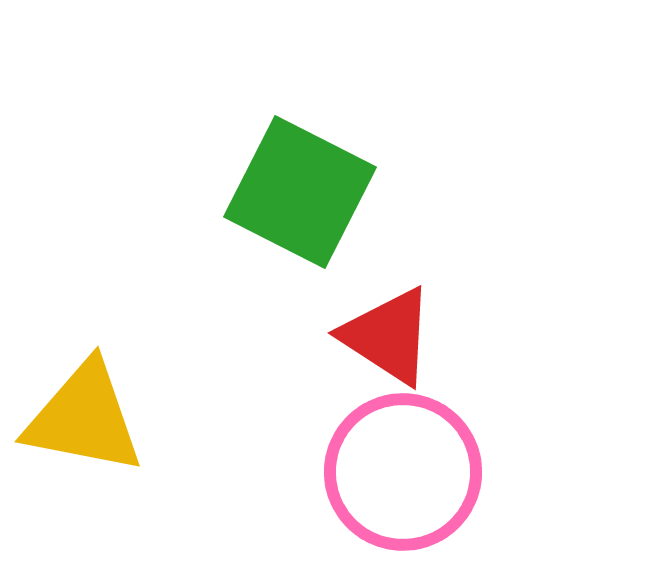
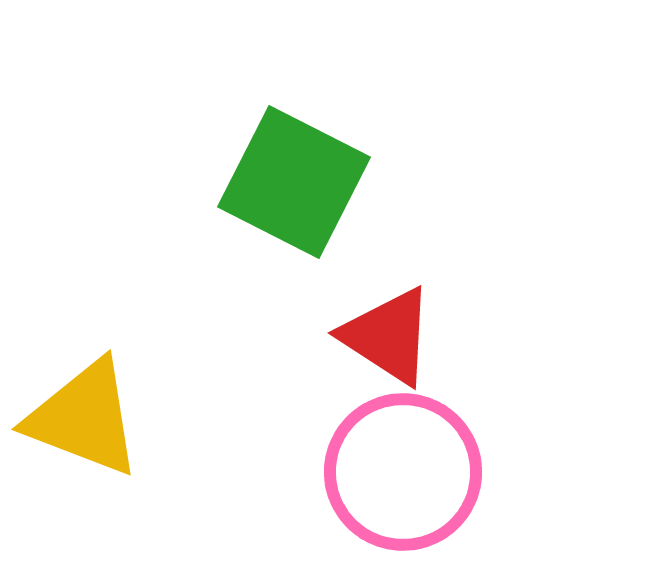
green square: moved 6 px left, 10 px up
yellow triangle: rotated 10 degrees clockwise
